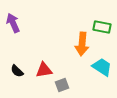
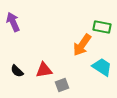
purple arrow: moved 1 px up
orange arrow: moved 1 px down; rotated 30 degrees clockwise
